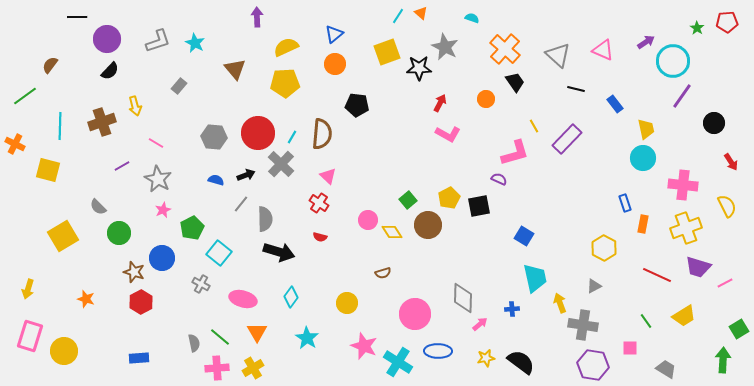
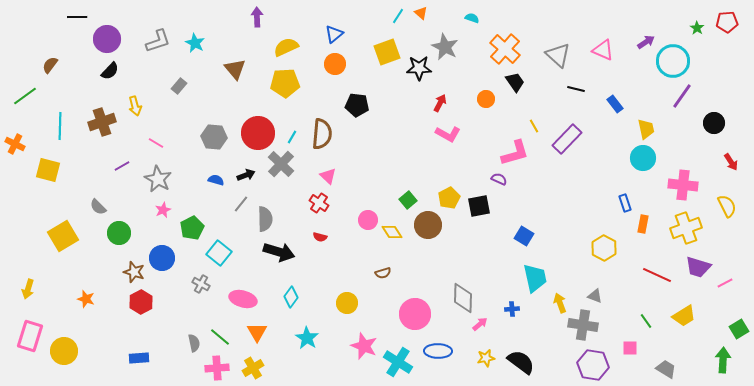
gray triangle at (594, 286): moved 1 px right, 10 px down; rotated 49 degrees clockwise
